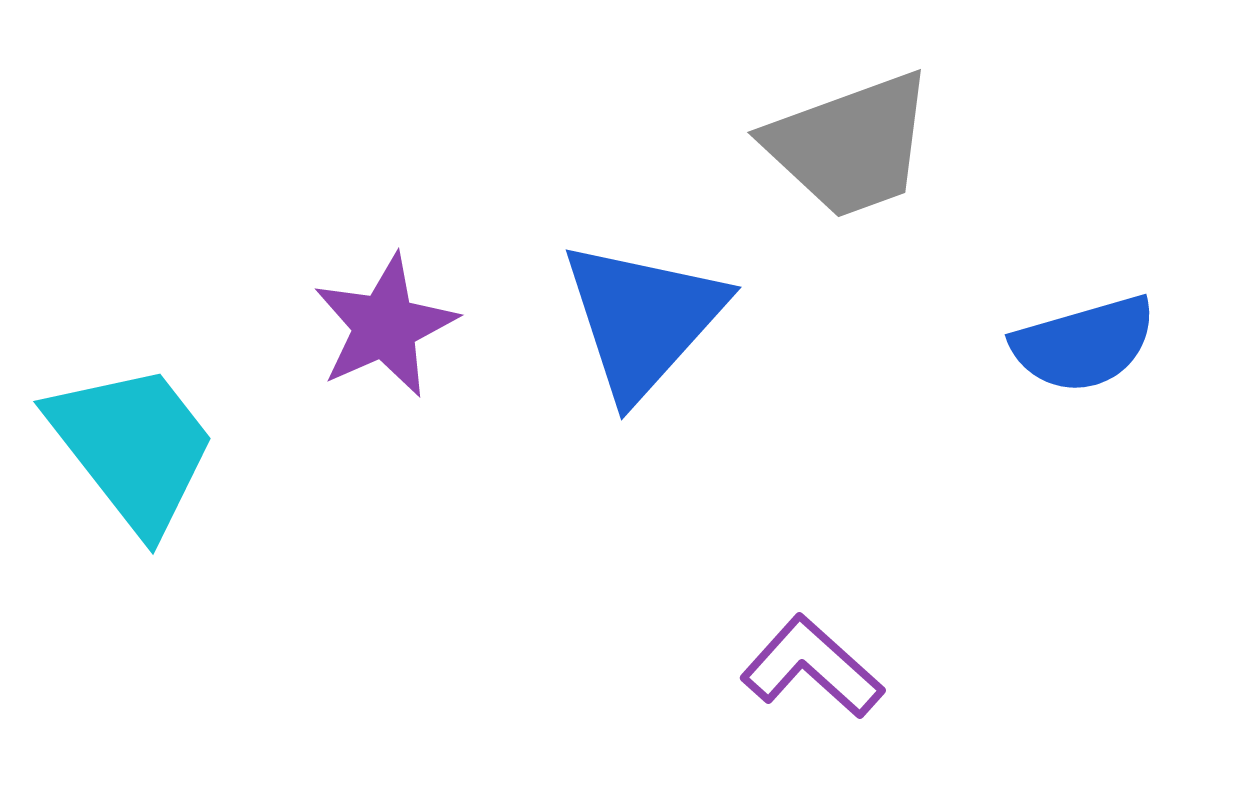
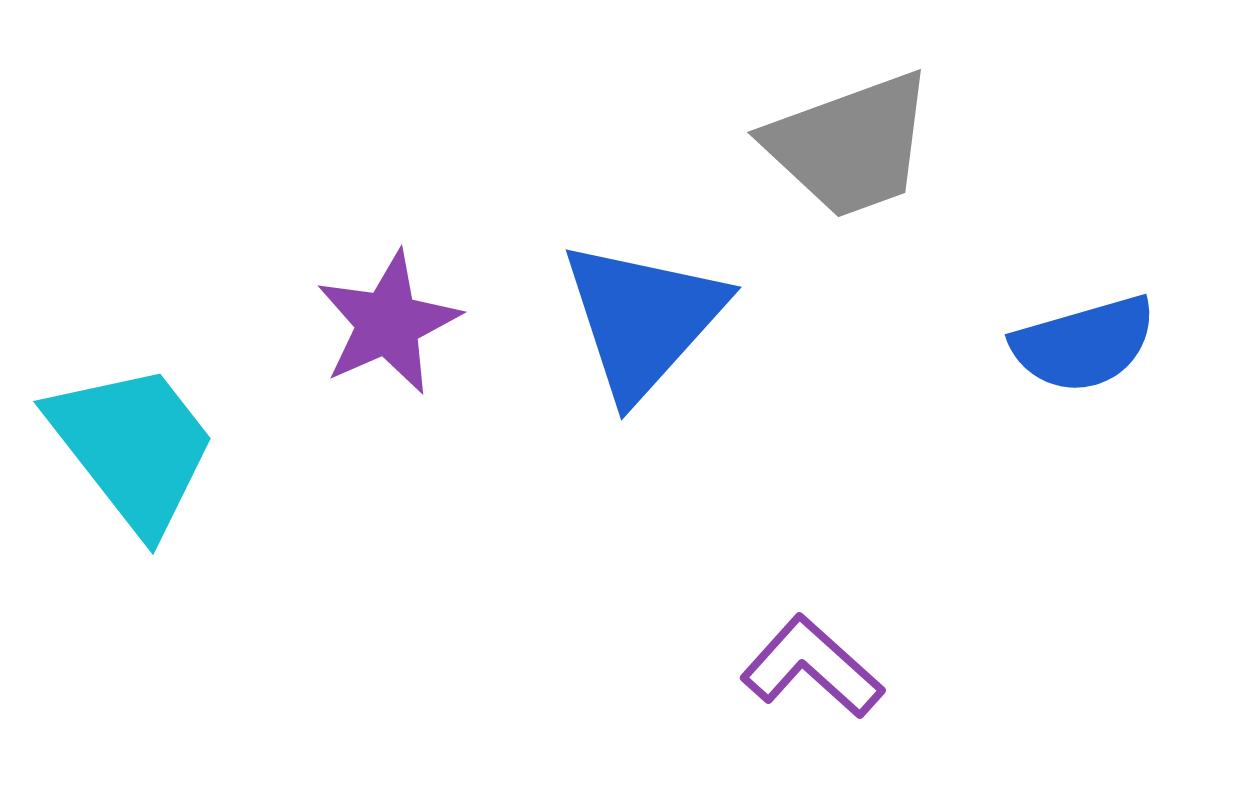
purple star: moved 3 px right, 3 px up
